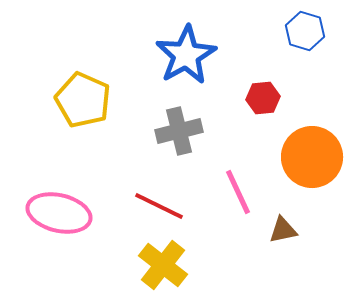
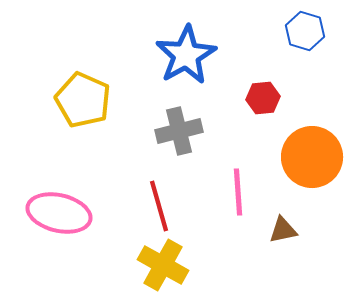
pink line: rotated 21 degrees clockwise
red line: rotated 48 degrees clockwise
yellow cross: rotated 9 degrees counterclockwise
